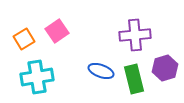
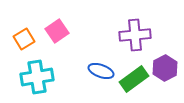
purple hexagon: rotated 10 degrees counterclockwise
green rectangle: rotated 68 degrees clockwise
